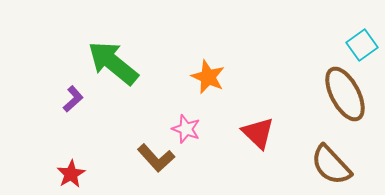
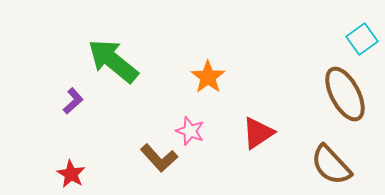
cyan square: moved 6 px up
green arrow: moved 2 px up
orange star: rotated 12 degrees clockwise
purple L-shape: moved 2 px down
pink star: moved 4 px right, 2 px down
red triangle: rotated 42 degrees clockwise
brown L-shape: moved 3 px right
red star: rotated 12 degrees counterclockwise
